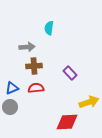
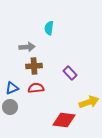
red diamond: moved 3 px left, 2 px up; rotated 10 degrees clockwise
